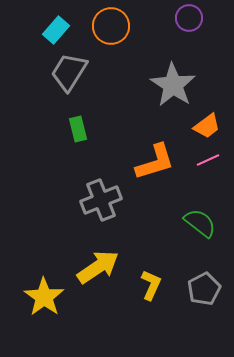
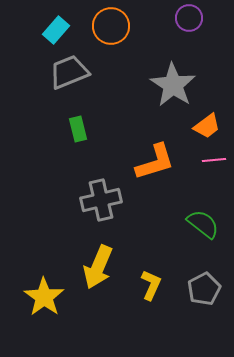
gray trapezoid: rotated 36 degrees clockwise
pink line: moved 6 px right; rotated 20 degrees clockwise
gray cross: rotated 9 degrees clockwise
green semicircle: moved 3 px right, 1 px down
yellow arrow: rotated 147 degrees clockwise
